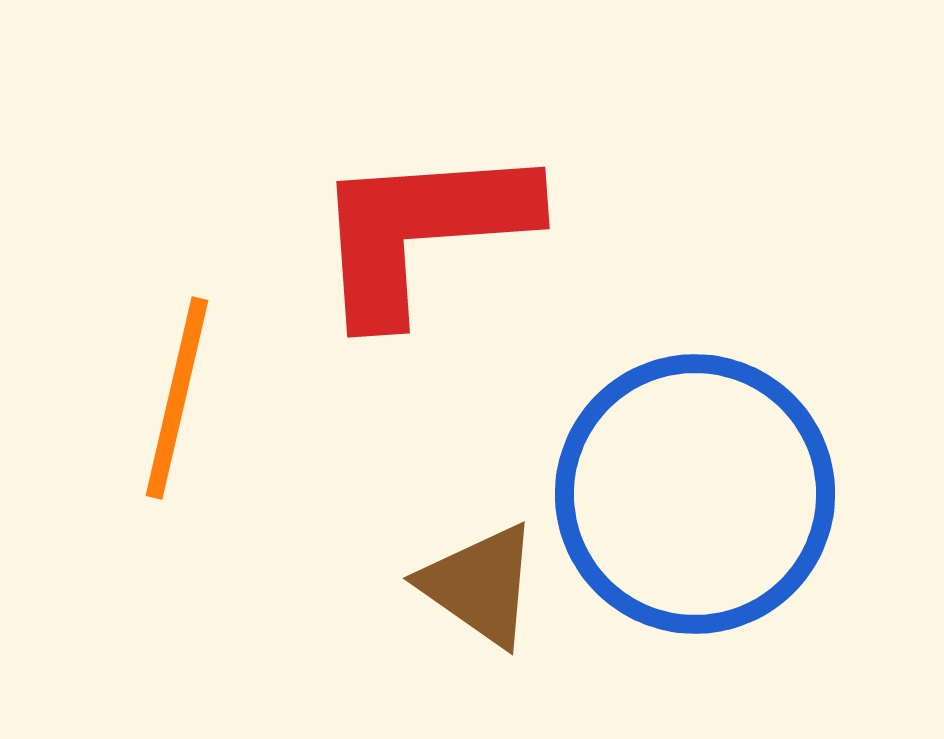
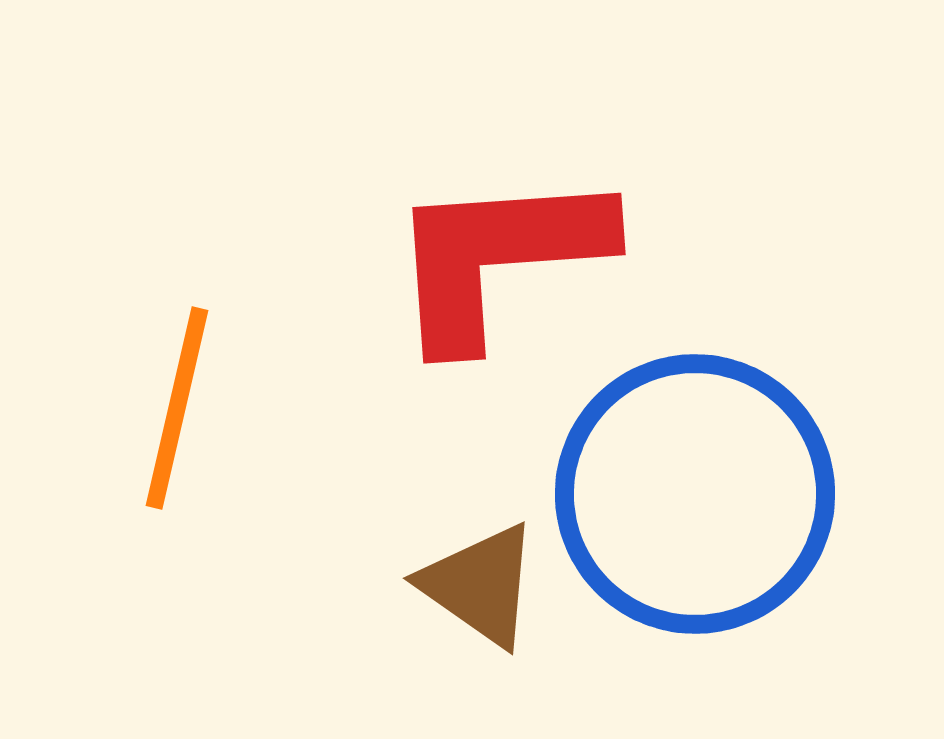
red L-shape: moved 76 px right, 26 px down
orange line: moved 10 px down
